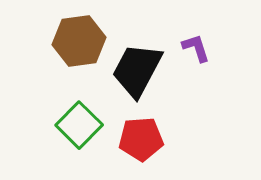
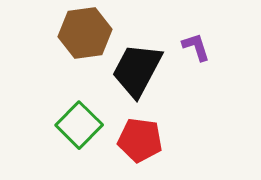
brown hexagon: moved 6 px right, 8 px up
purple L-shape: moved 1 px up
red pentagon: moved 1 px left, 1 px down; rotated 12 degrees clockwise
